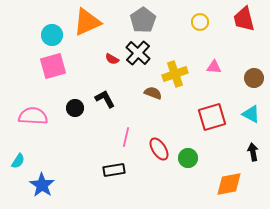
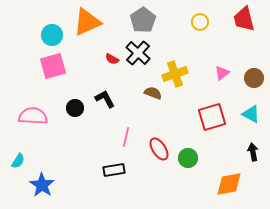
pink triangle: moved 8 px right, 6 px down; rotated 42 degrees counterclockwise
